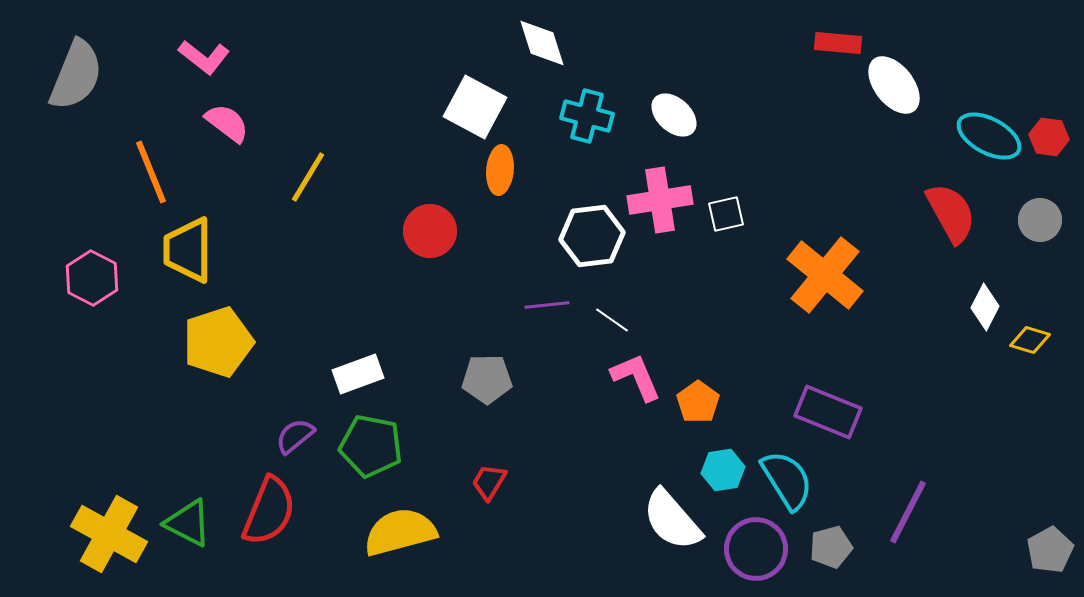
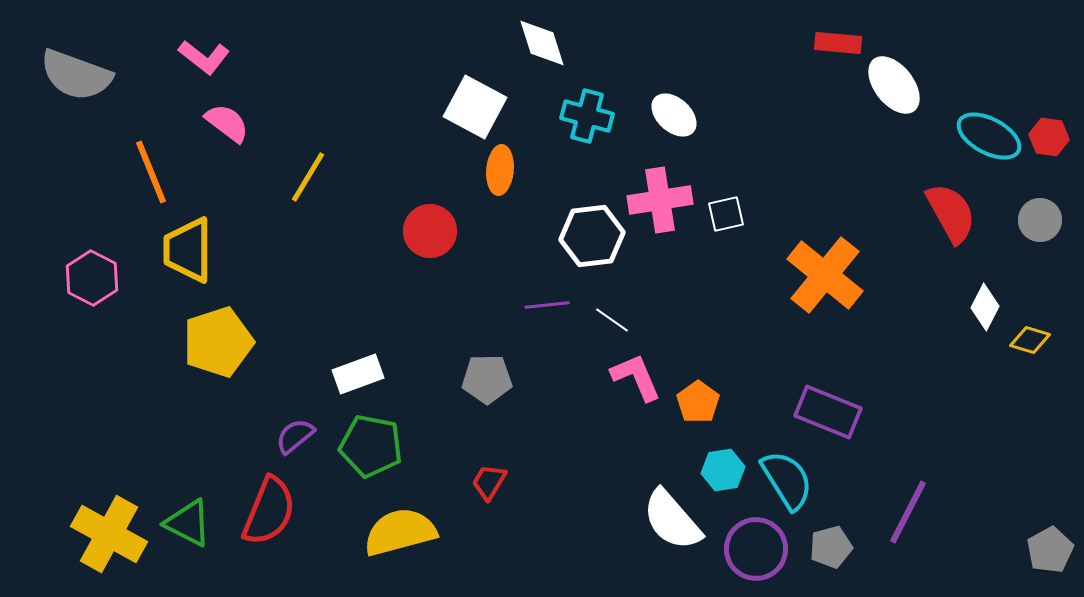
gray semicircle at (76, 75): rotated 88 degrees clockwise
